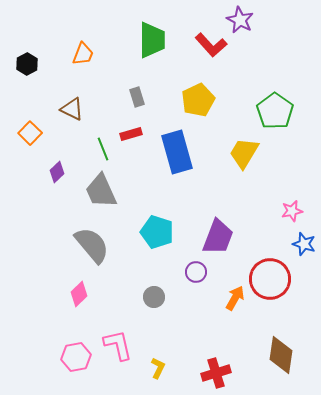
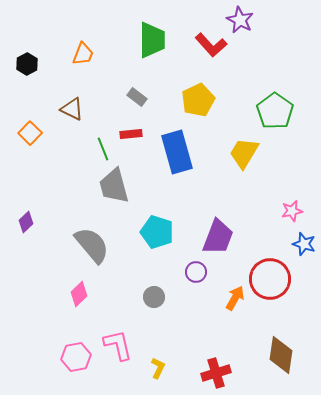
gray rectangle: rotated 36 degrees counterclockwise
red rectangle: rotated 10 degrees clockwise
purple diamond: moved 31 px left, 50 px down
gray trapezoid: moved 13 px right, 5 px up; rotated 9 degrees clockwise
